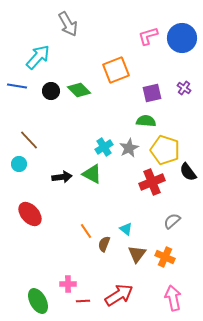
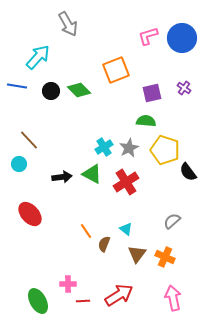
red cross: moved 26 px left; rotated 10 degrees counterclockwise
